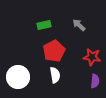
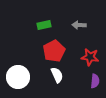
gray arrow: rotated 40 degrees counterclockwise
red star: moved 2 px left
white semicircle: moved 2 px right; rotated 14 degrees counterclockwise
